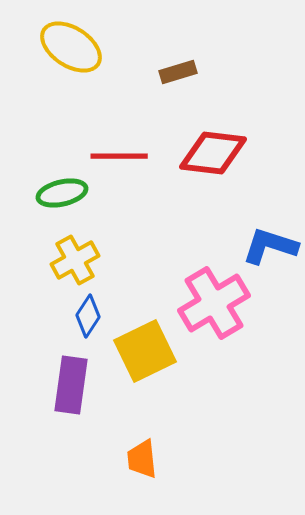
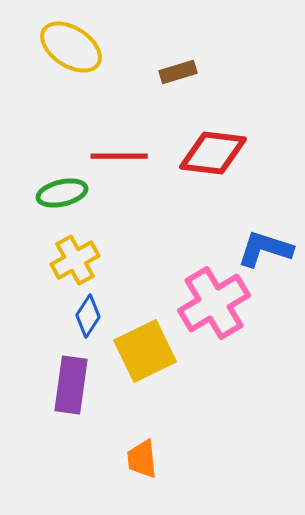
blue L-shape: moved 5 px left, 3 px down
